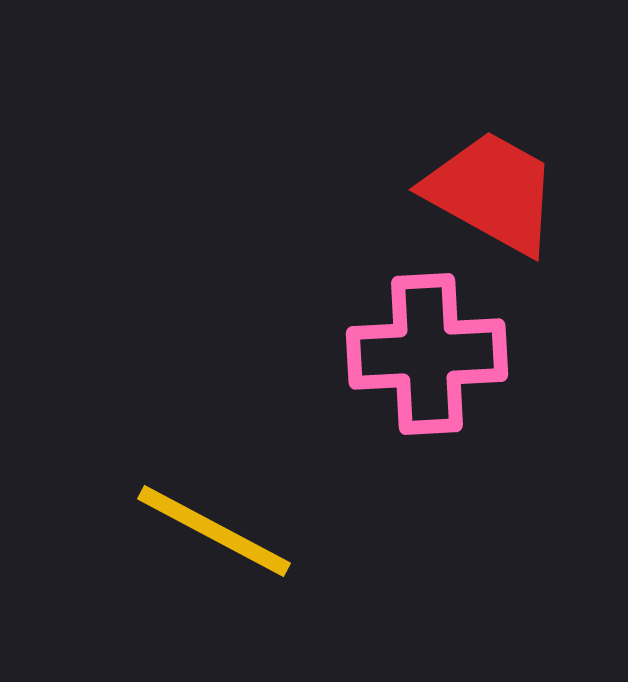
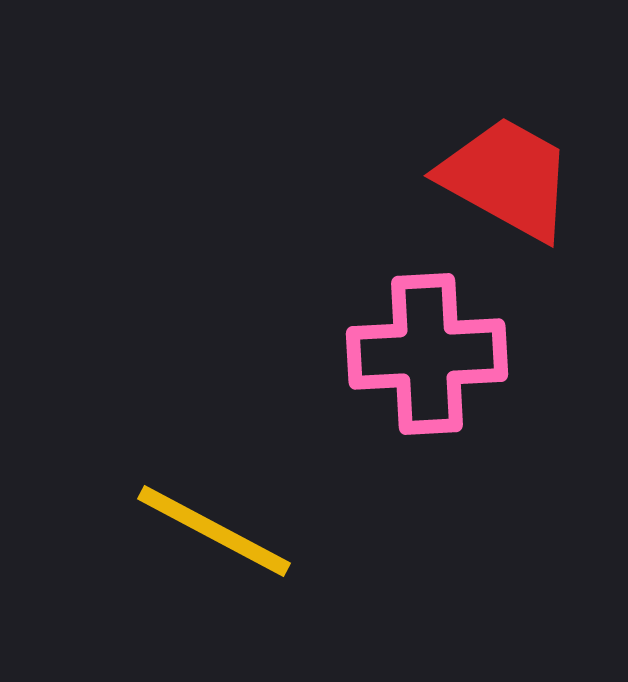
red trapezoid: moved 15 px right, 14 px up
